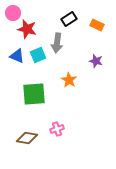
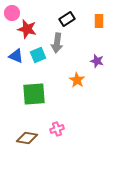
pink circle: moved 1 px left
black rectangle: moved 2 px left
orange rectangle: moved 2 px right, 4 px up; rotated 64 degrees clockwise
blue triangle: moved 1 px left
purple star: moved 1 px right
orange star: moved 8 px right
